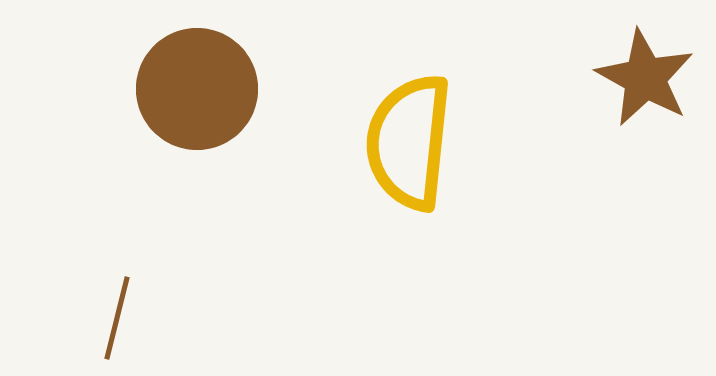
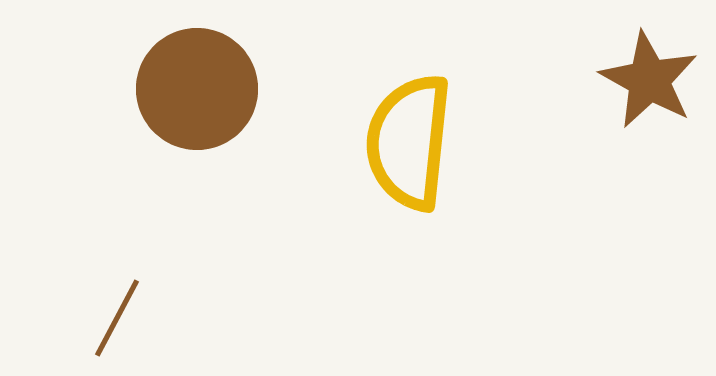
brown star: moved 4 px right, 2 px down
brown line: rotated 14 degrees clockwise
